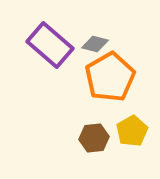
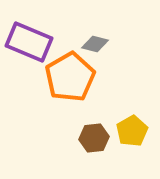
purple rectangle: moved 21 px left, 3 px up; rotated 18 degrees counterclockwise
orange pentagon: moved 40 px left
